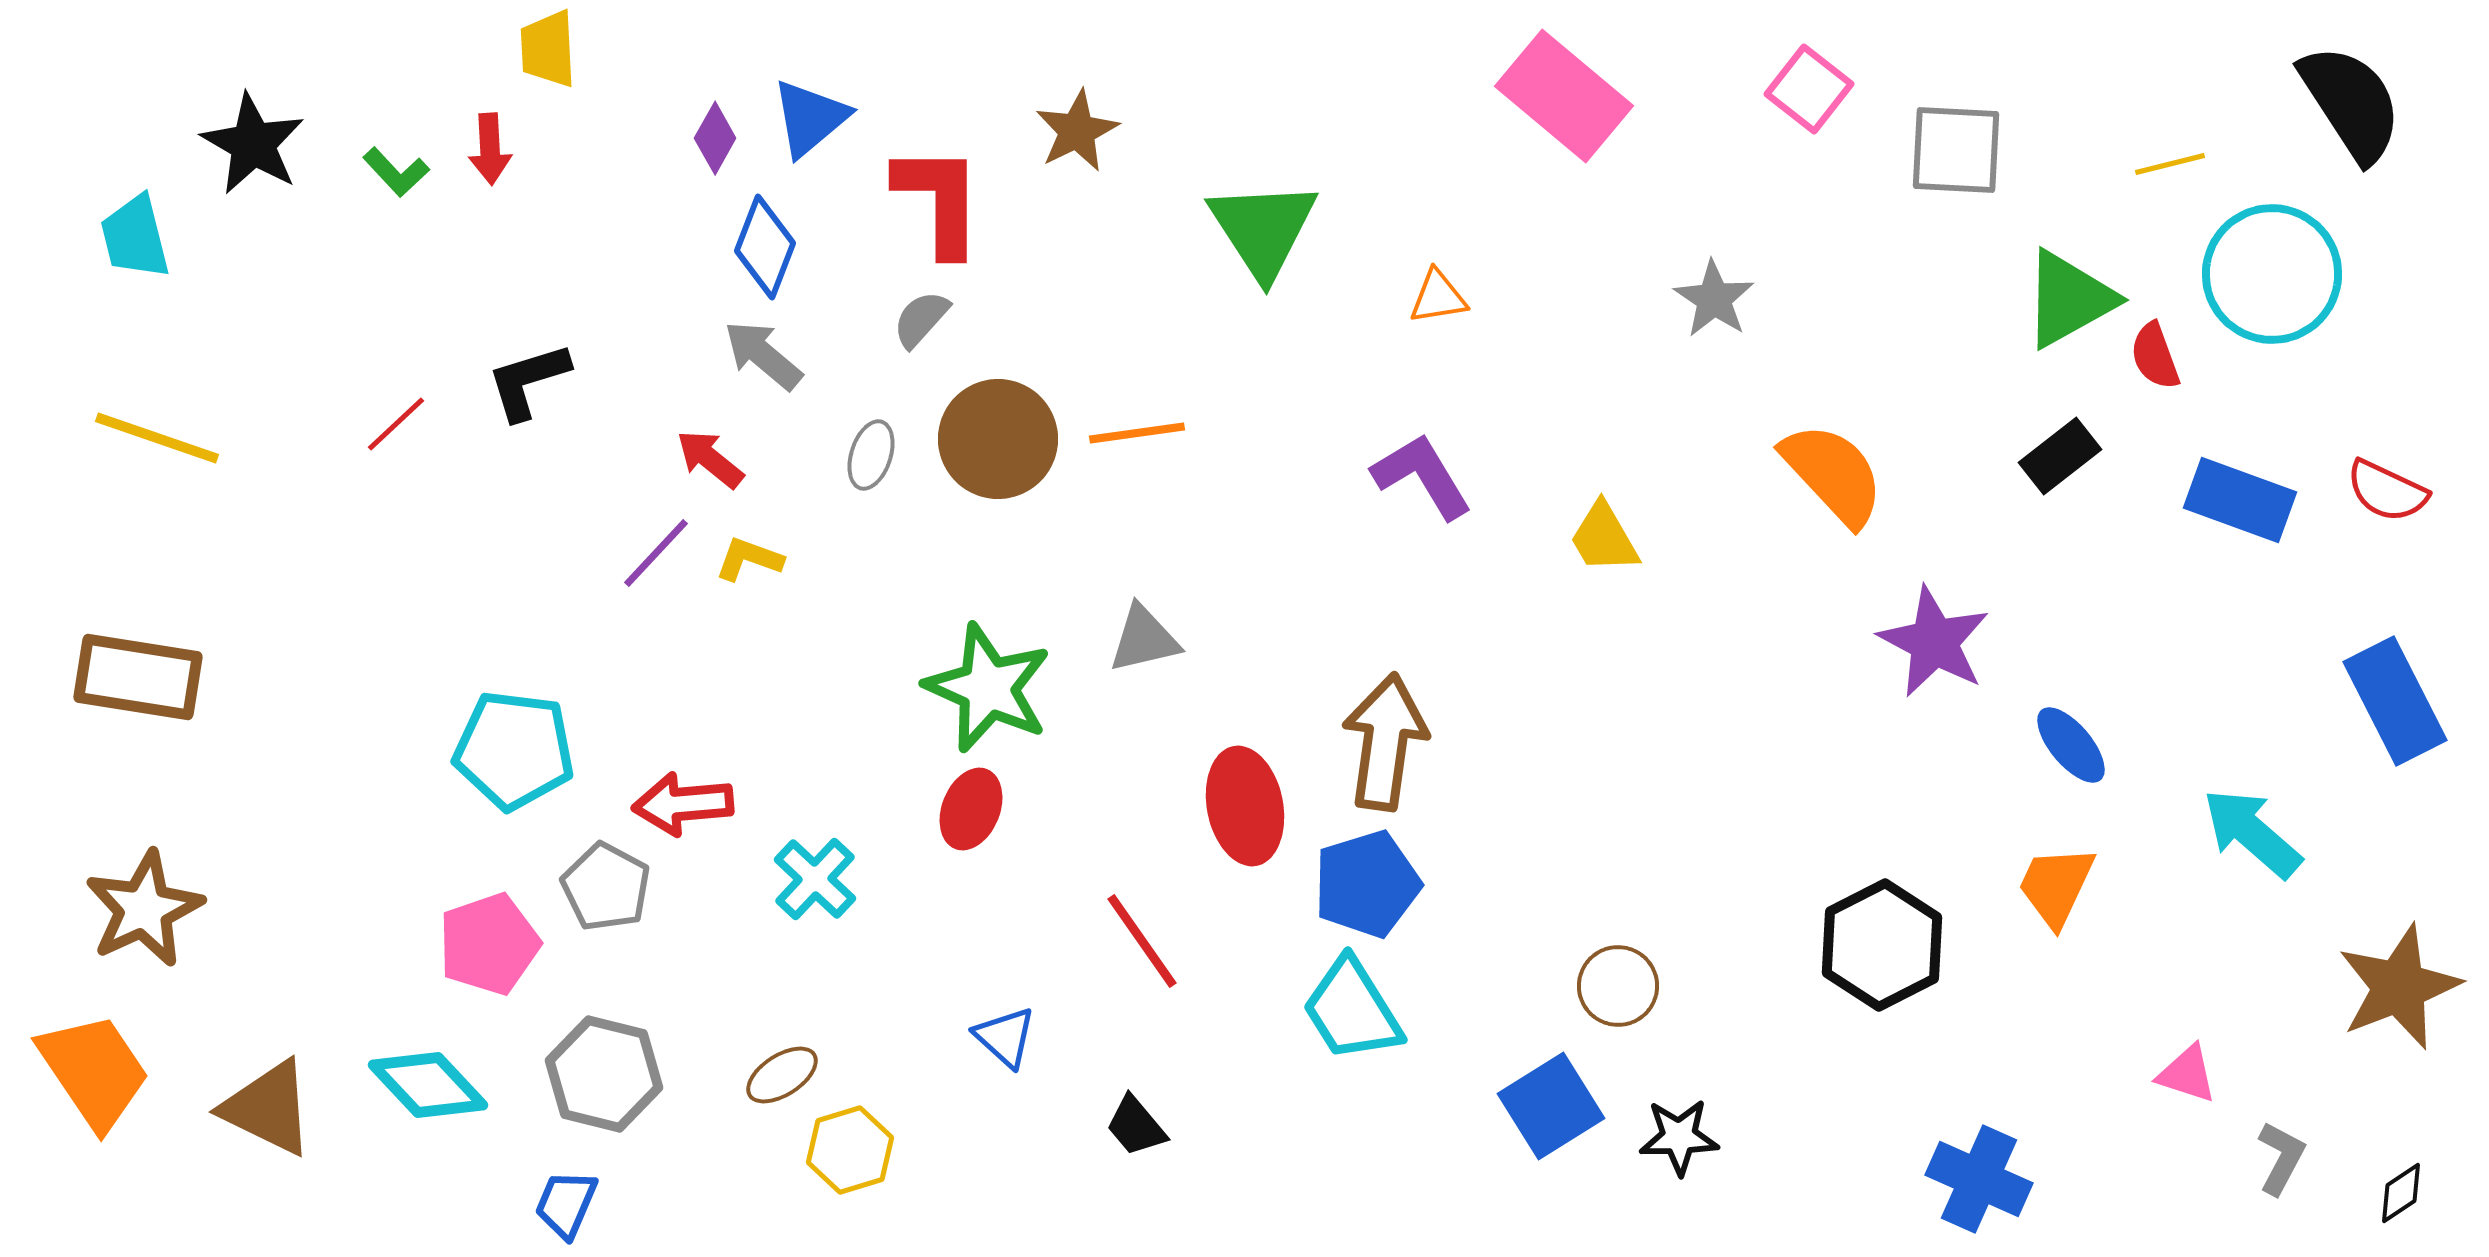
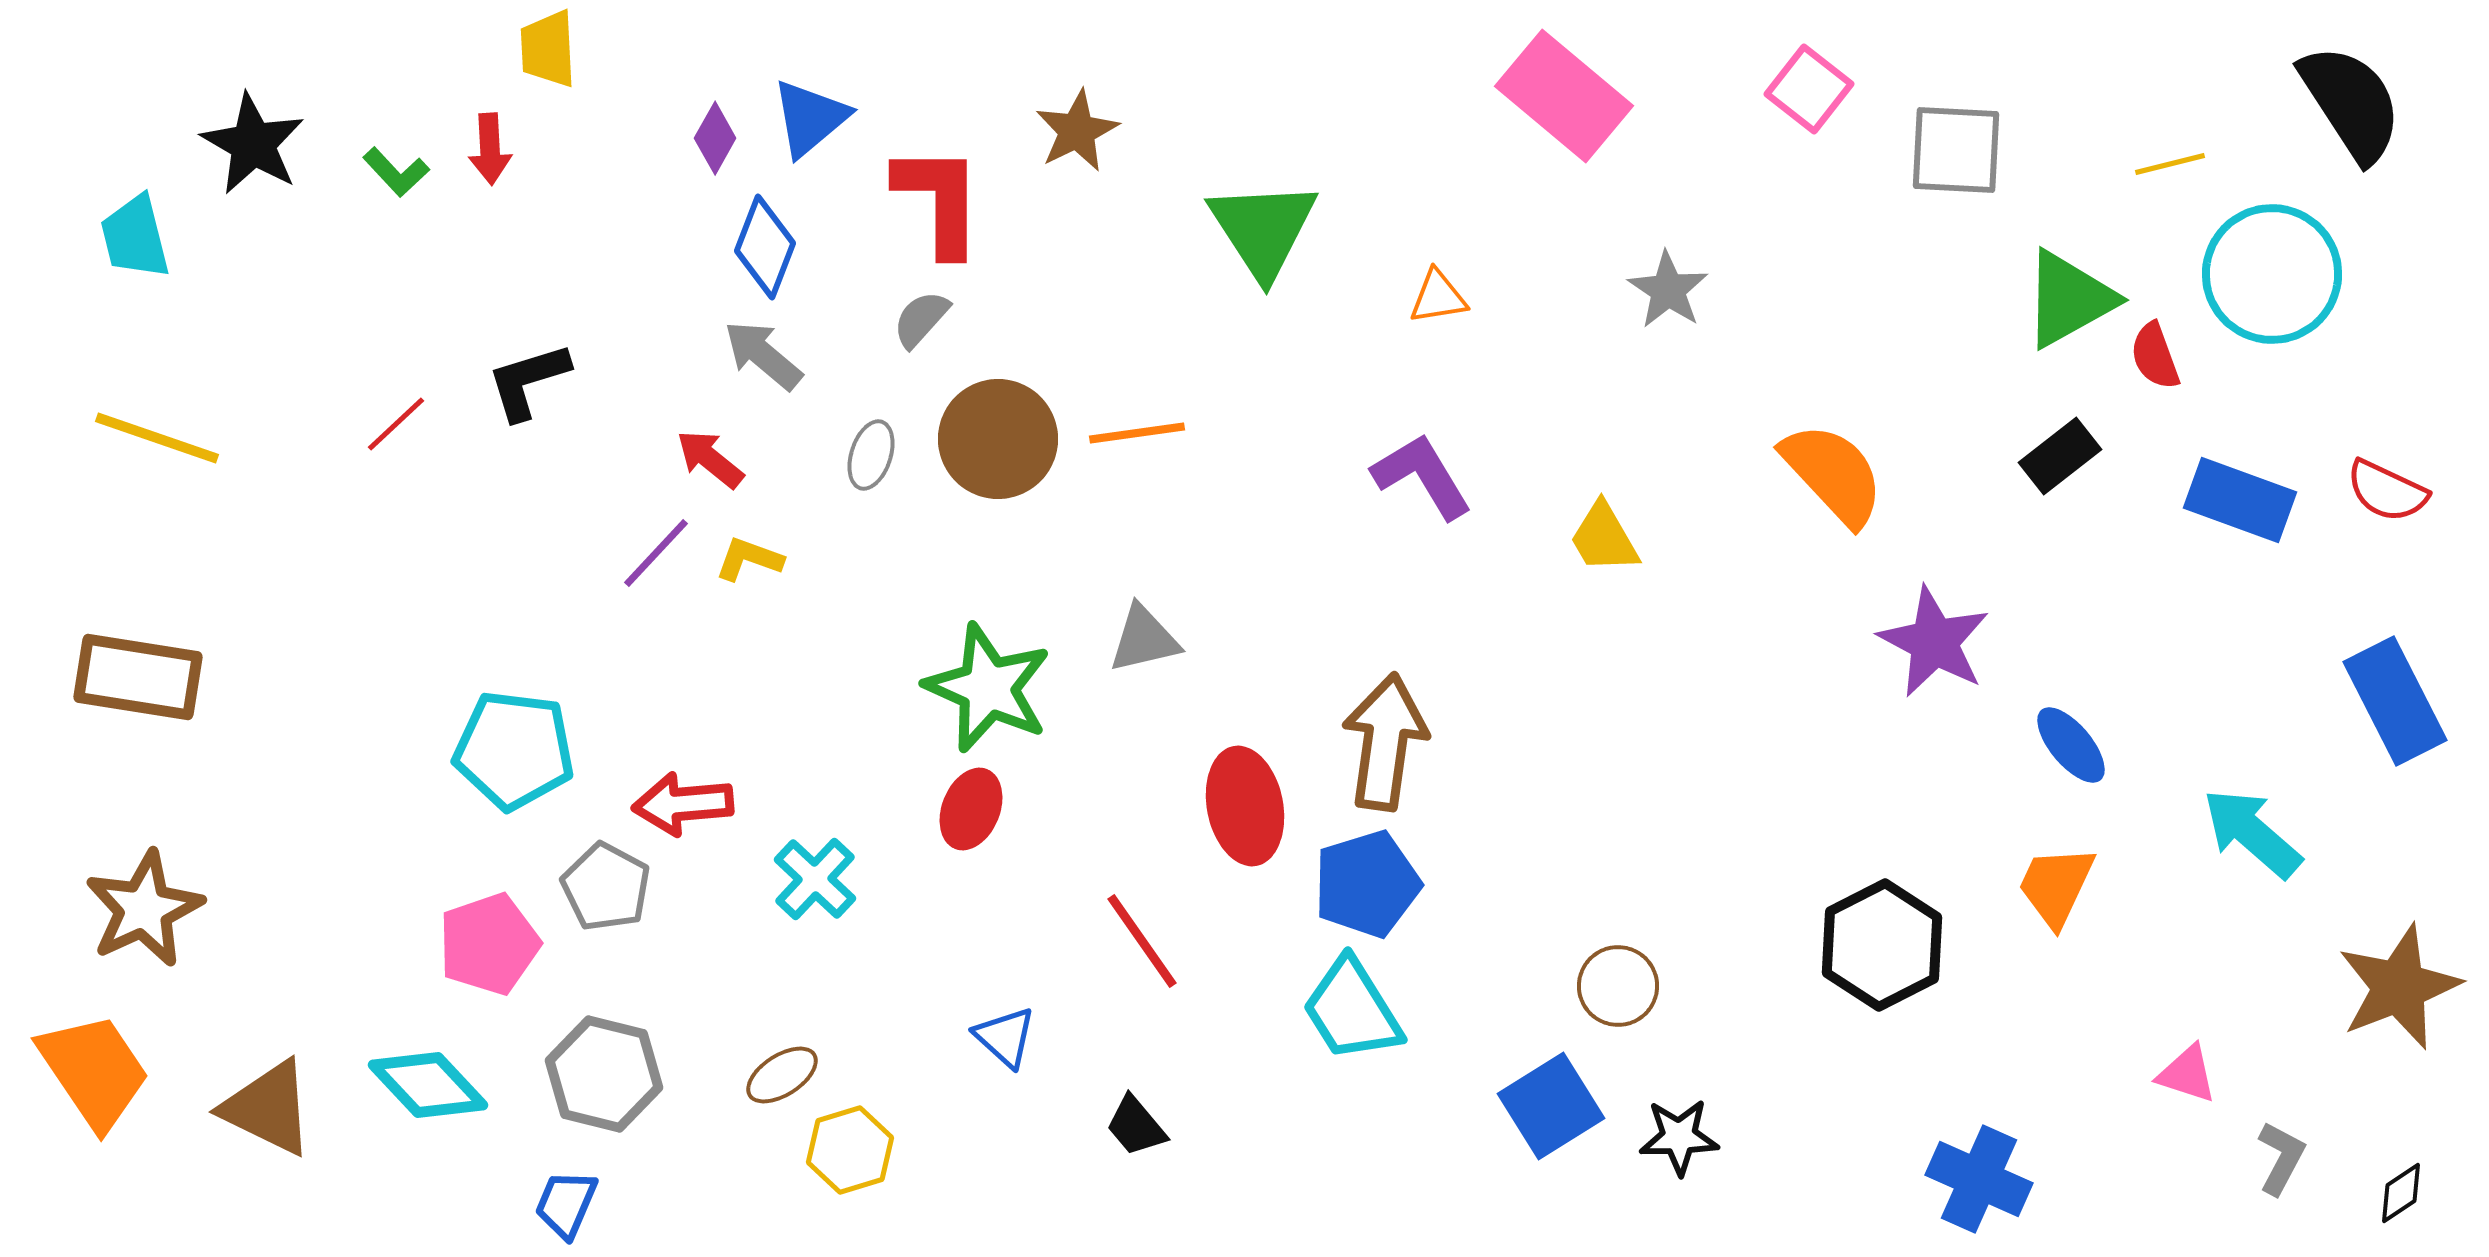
gray star at (1714, 299): moved 46 px left, 9 px up
